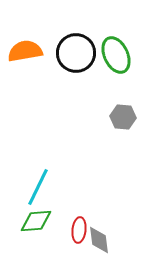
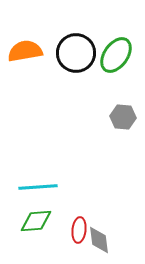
green ellipse: rotated 60 degrees clockwise
cyan line: rotated 60 degrees clockwise
